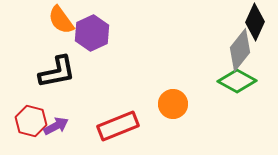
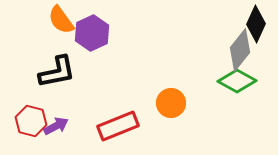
black diamond: moved 1 px right, 2 px down
orange circle: moved 2 px left, 1 px up
